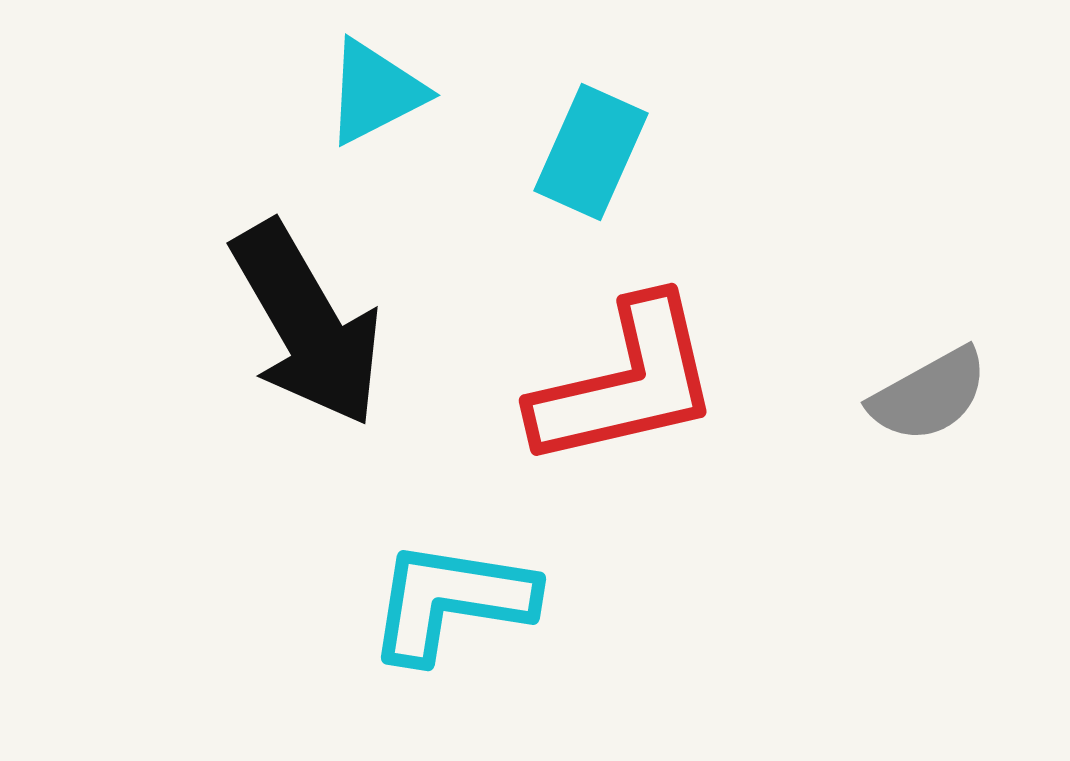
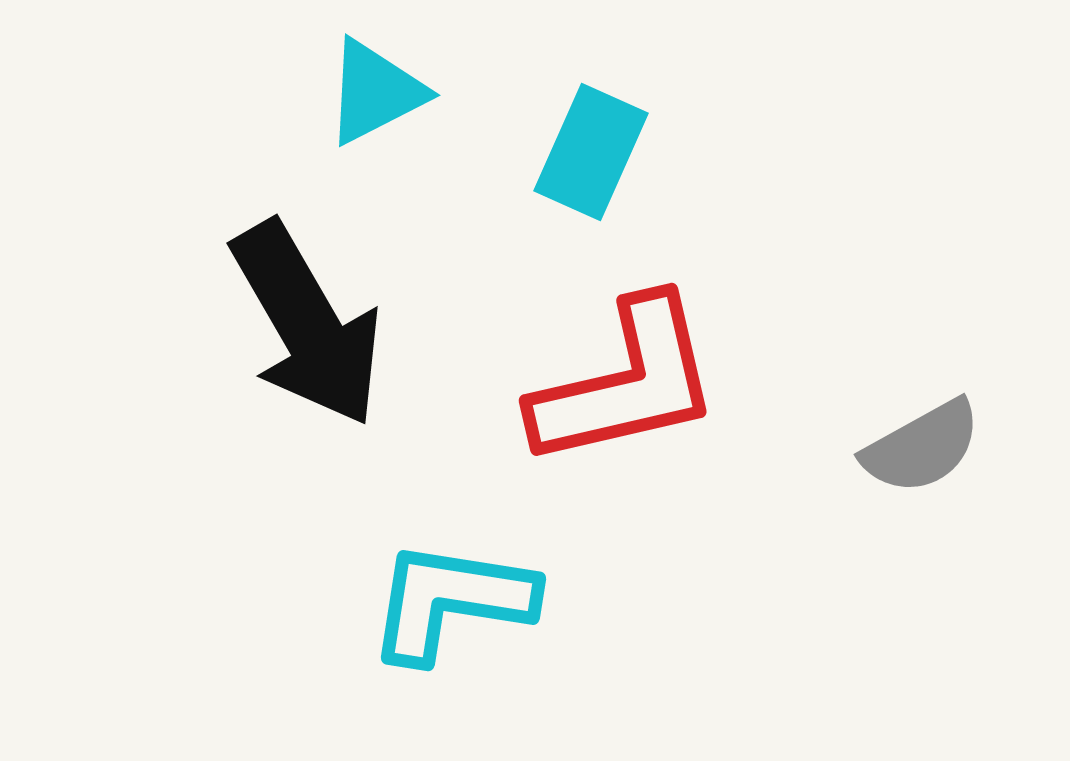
gray semicircle: moved 7 px left, 52 px down
